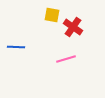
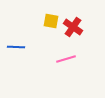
yellow square: moved 1 px left, 6 px down
